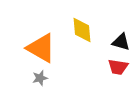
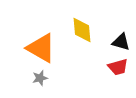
red trapezoid: rotated 25 degrees counterclockwise
